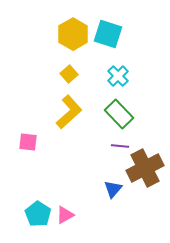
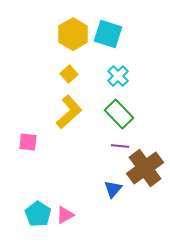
brown cross: rotated 9 degrees counterclockwise
